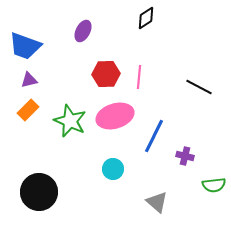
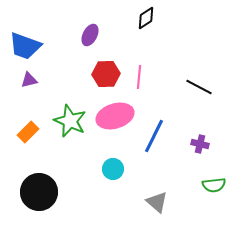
purple ellipse: moved 7 px right, 4 px down
orange rectangle: moved 22 px down
purple cross: moved 15 px right, 12 px up
